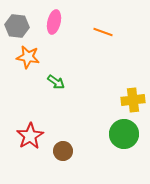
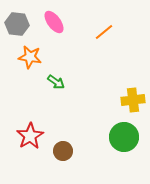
pink ellipse: rotated 50 degrees counterclockwise
gray hexagon: moved 2 px up
orange line: moved 1 px right; rotated 60 degrees counterclockwise
orange star: moved 2 px right
green circle: moved 3 px down
